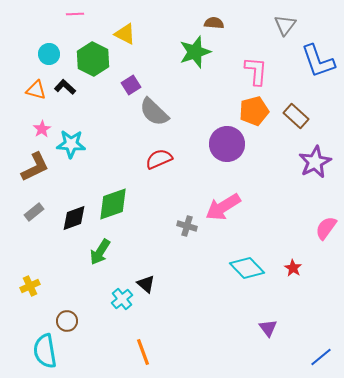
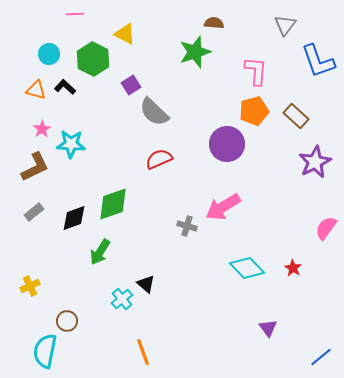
cyan semicircle: rotated 20 degrees clockwise
